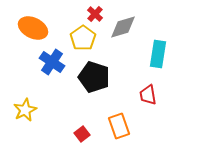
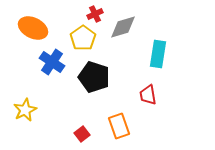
red cross: rotated 21 degrees clockwise
